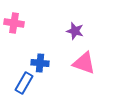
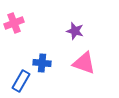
pink cross: rotated 30 degrees counterclockwise
blue cross: moved 2 px right
blue rectangle: moved 3 px left, 2 px up
